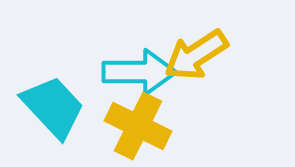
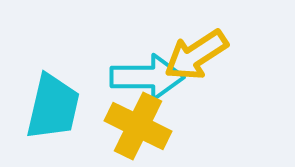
cyan arrow: moved 8 px right, 5 px down
cyan trapezoid: rotated 56 degrees clockwise
